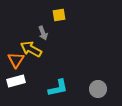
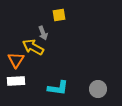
yellow arrow: moved 2 px right, 2 px up
white rectangle: rotated 12 degrees clockwise
cyan L-shape: rotated 20 degrees clockwise
